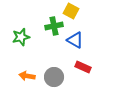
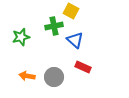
blue triangle: rotated 12 degrees clockwise
